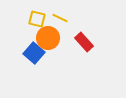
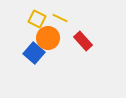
yellow square: rotated 12 degrees clockwise
red rectangle: moved 1 px left, 1 px up
